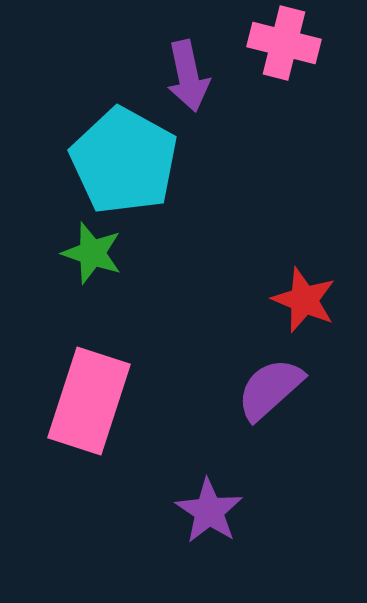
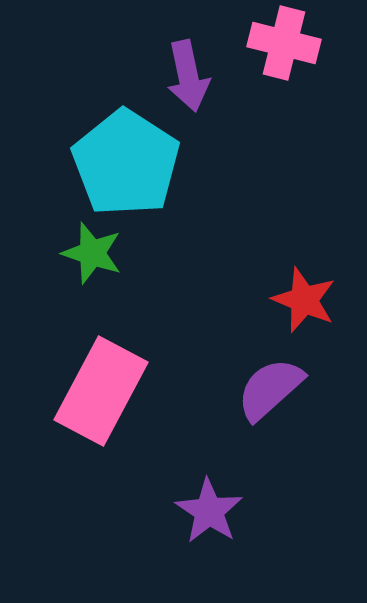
cyan pentagon: moved 2 px right, 2 px down; rotated 4 degrees clockwise
pink rectangle: moved 12 px right, 10 px up; rotated 10 degrees clockwise
